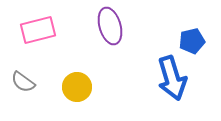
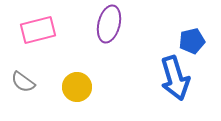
purple ellipse: moved 1 px left, 2 px up; rotated 30 degrees clockwise
blue arrow: moved 3 px right
